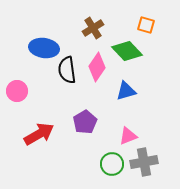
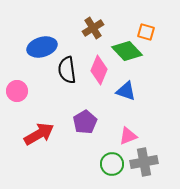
orange square: moved 7 px down
blue ellipse: moved 2 px left, 1 px up; rotated 24 degrees counterclockwise
pink diamond: moved 2 px right, 3 px down; rotated 12 degrees counterclockwise
blue triangle: rotated 35 degrees clockwise
